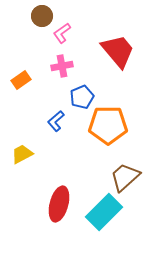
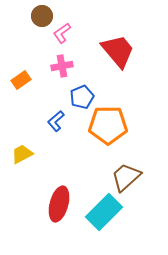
brown trapezoid: moved 1 px right
